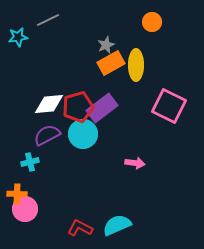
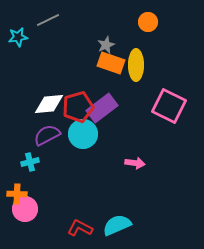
orange circle: moved 4 px left
orange rectangle: rotated 48 degrees clockwise
